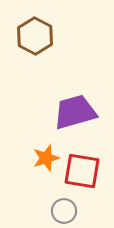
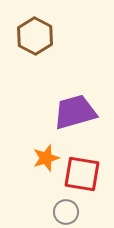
red square: moved 3 px down
gray circle: moved 2 px right, 1 px down
